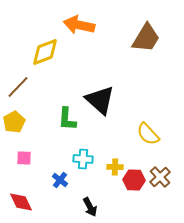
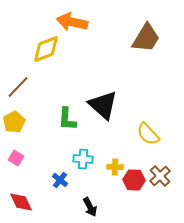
orange arrow: moved 7 px left, 3 px up
yellow diamond: moved 1 px right, 3 px up
black triangle: moved 3 px right, 5 px down
pink square: moved 8 px left; rotated 28 degrees clockwise
brown cross: moved 1 px up
